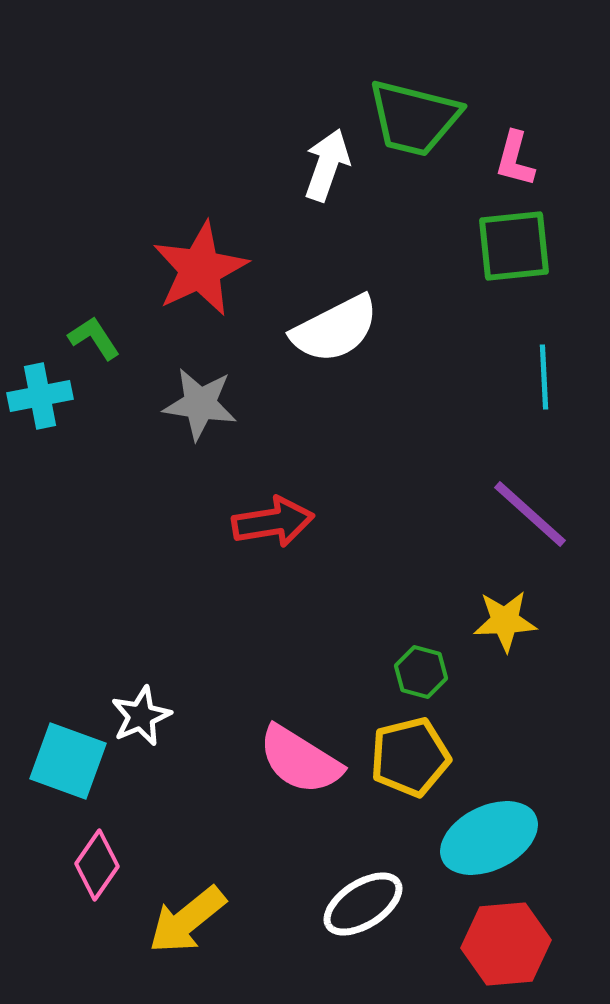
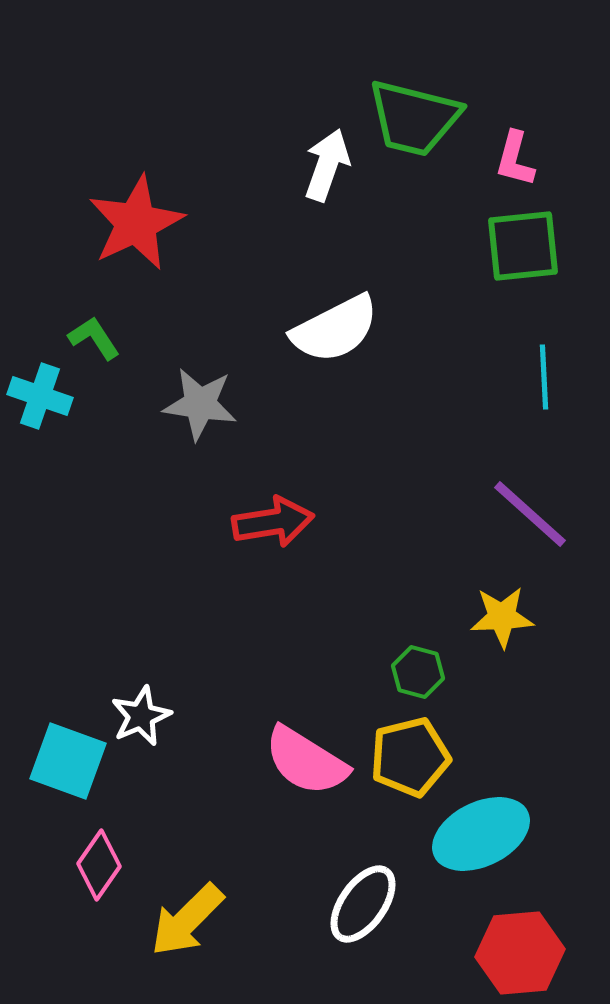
green square: moved 9 px right
red star: moved 64 px left, 46 px up
cyan cross: rotated 30 degrees clockwise
yellow star: moved 3 px left, 4 px up
green hexagon: moved 3 px left
pink semicircle: moved 6 px right, 1 px down
cyan ellipse: moved 8 px left, 4 px up
pink diamond: moved 2 px right
white ellipse: rotated 22 degrees counterclockwise
yellow arrow: rotated 6 degrees counterclockwise
red hexagon: moved 14 px right, 9 px down
